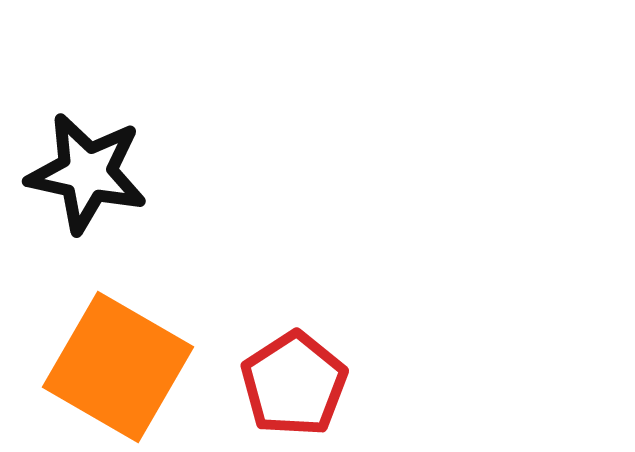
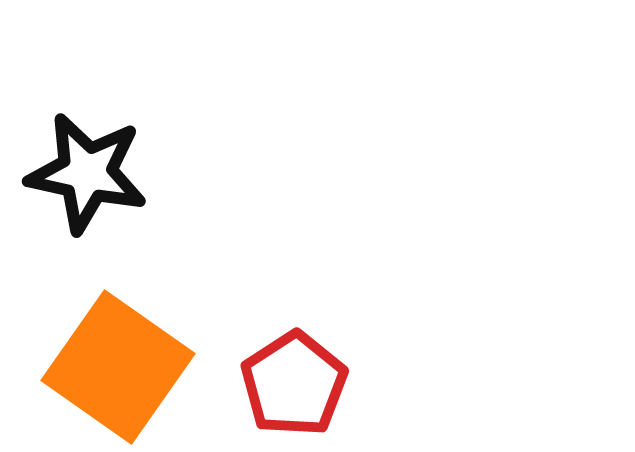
orange square: rotated 5 degrees clockwise
